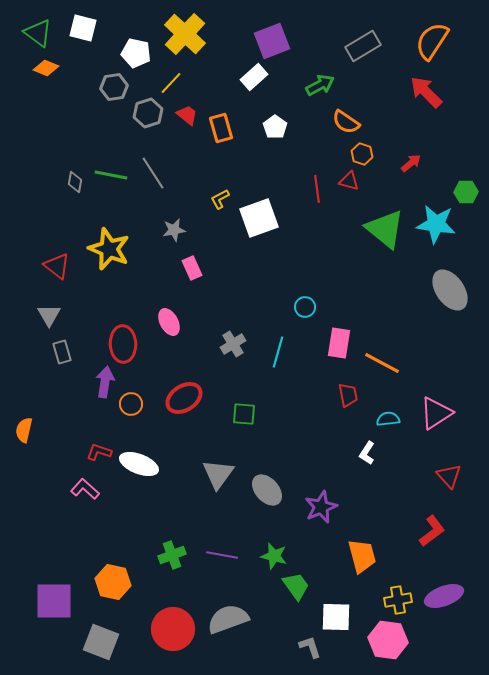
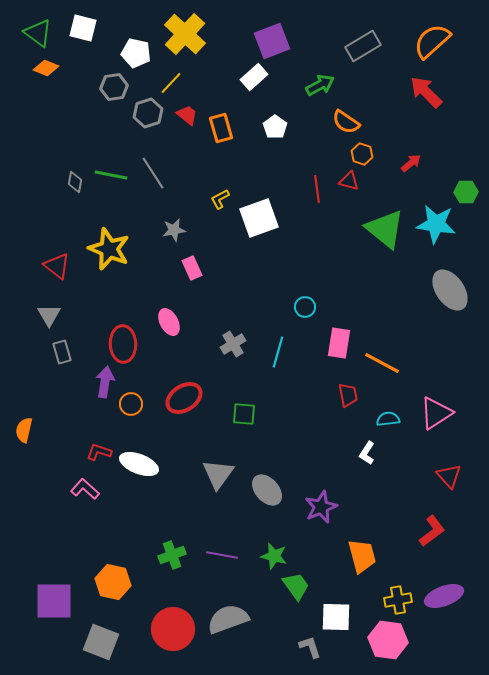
orange semicircle at (432, 41): rotated 15 degrees clockwise
